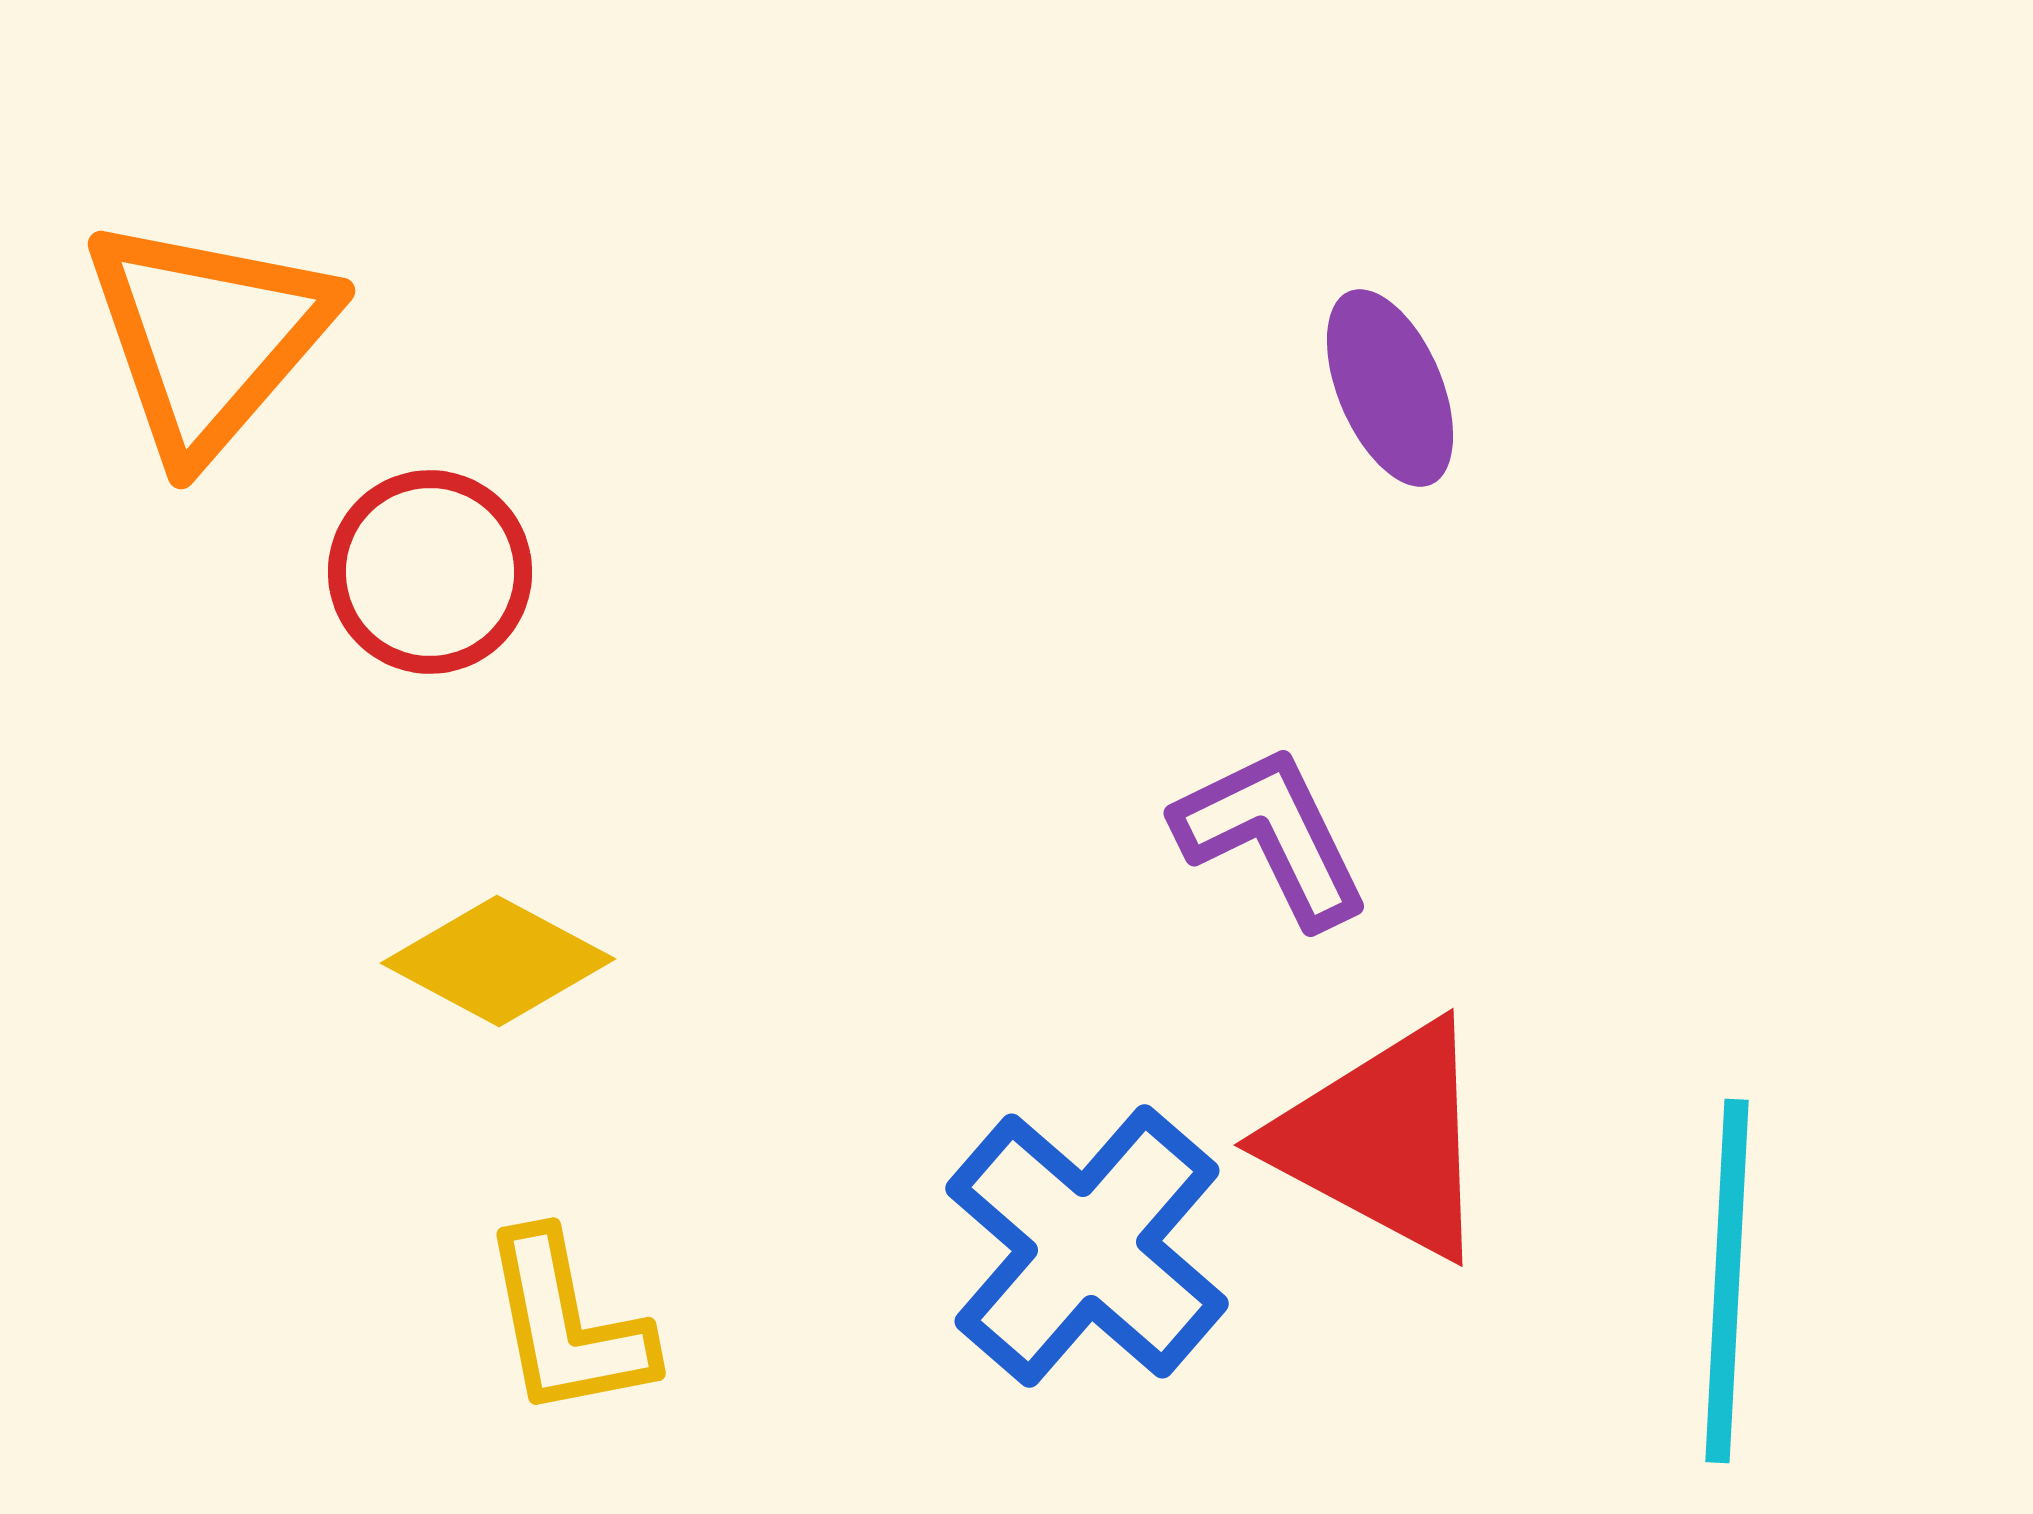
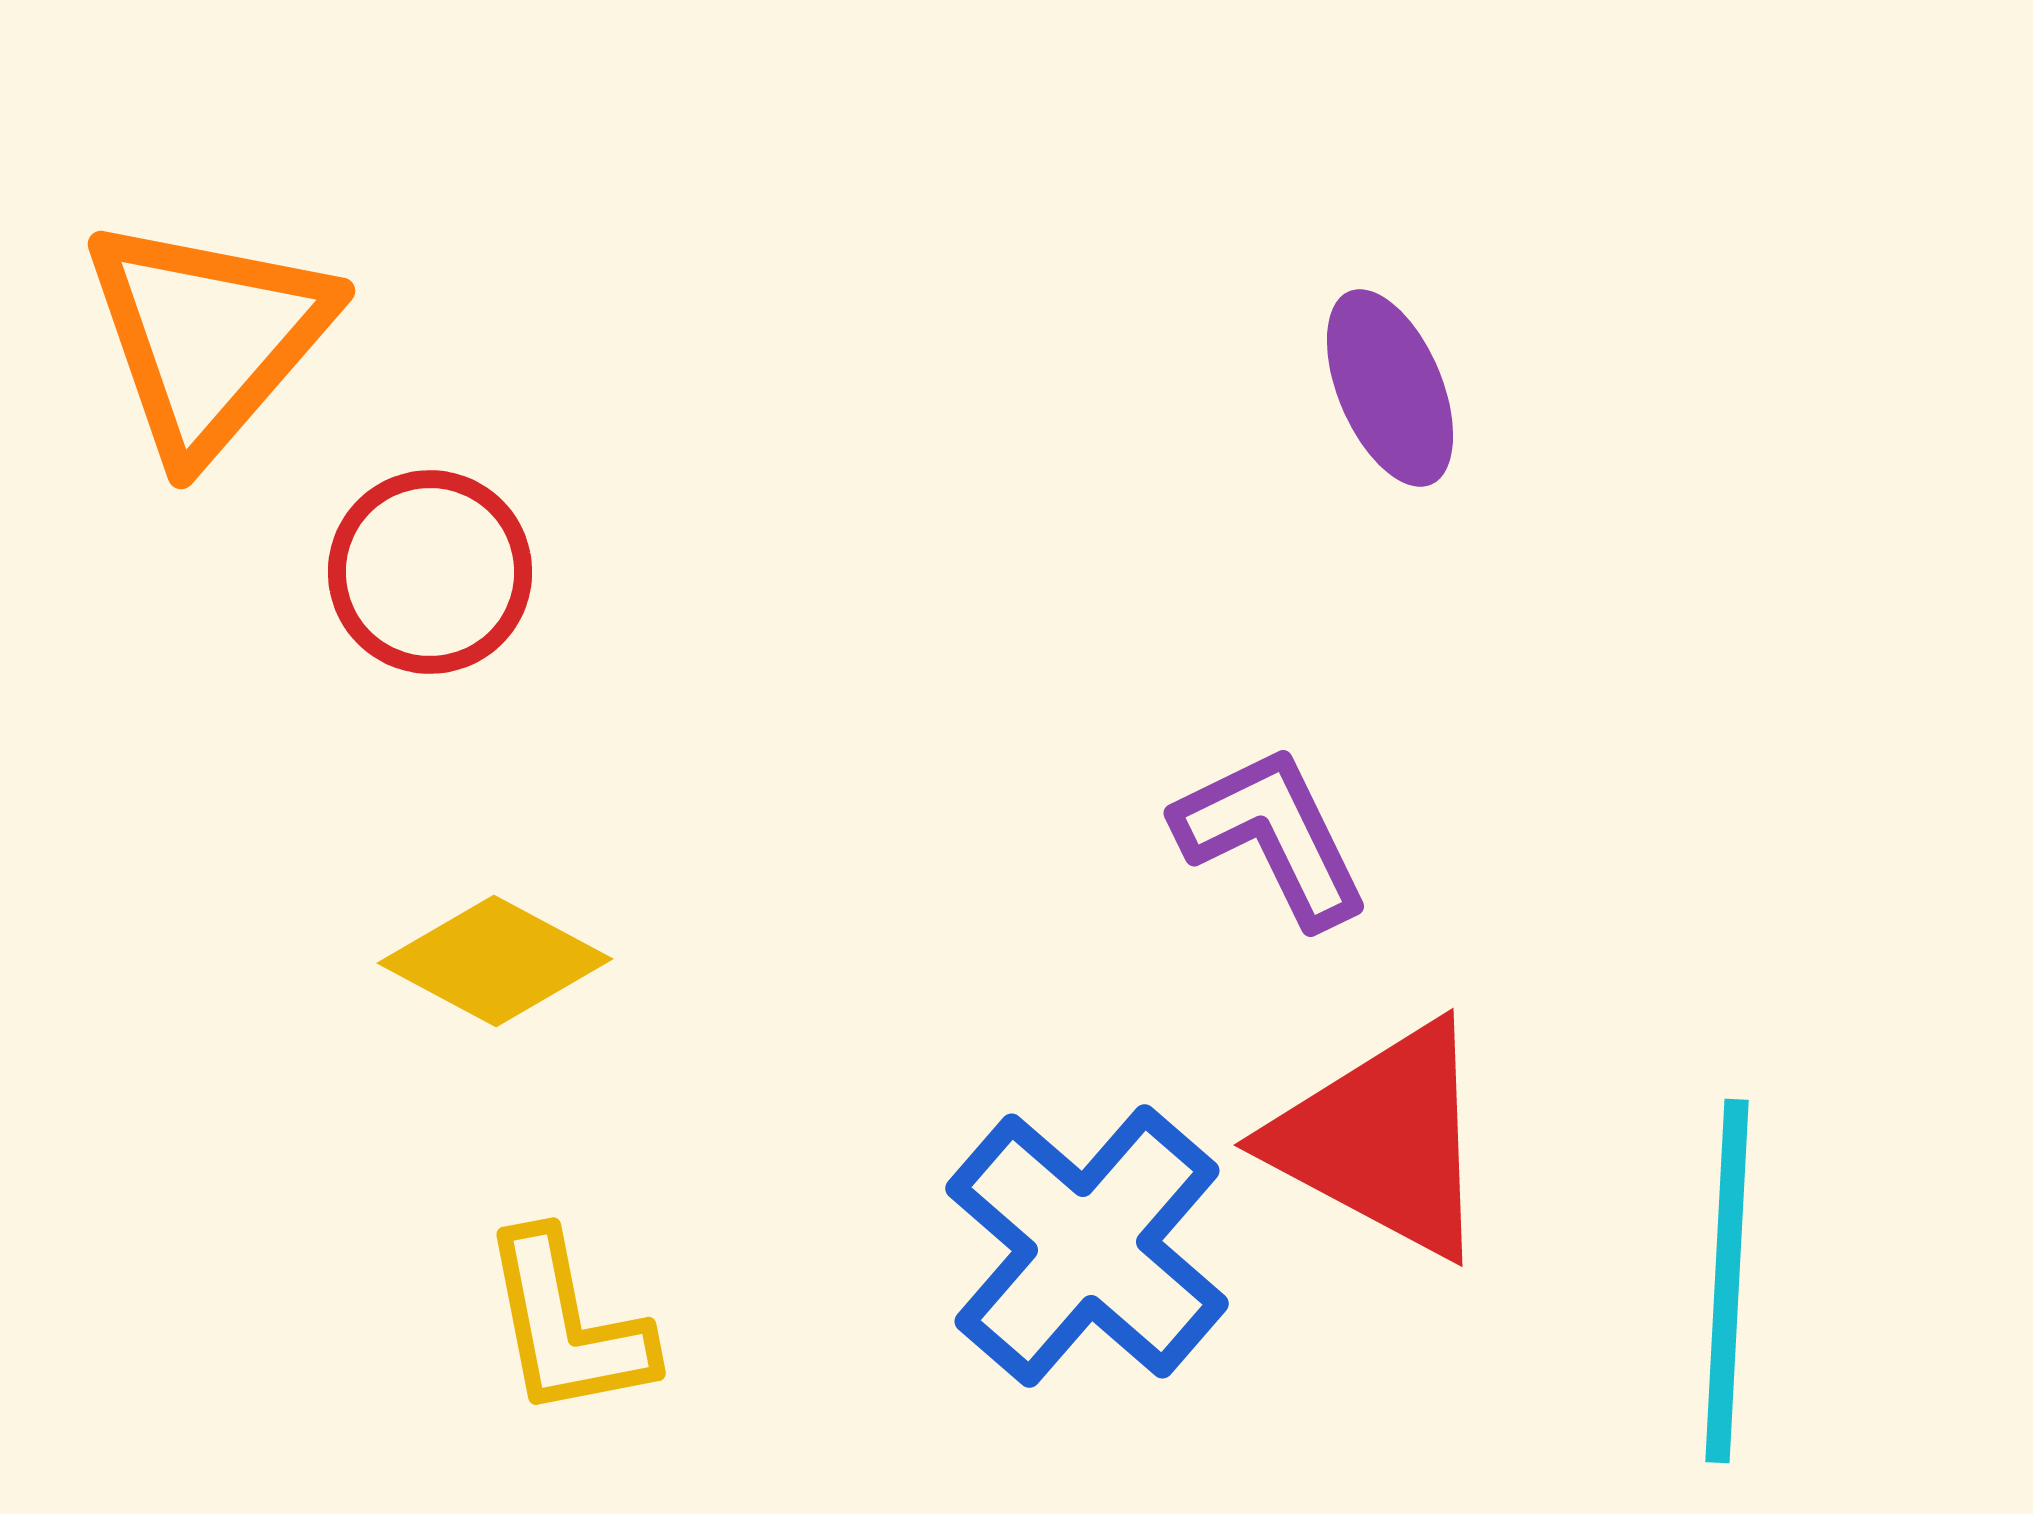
yellow diamond: moved 3 px left
